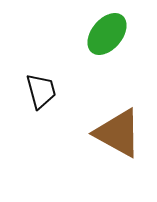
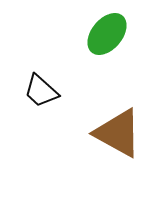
black trapezoid: rotated 147 degrees clockwise
